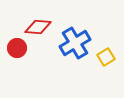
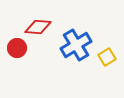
blue cross: moved 1 px right, 2 px down
yellow square: moved 1 px right
